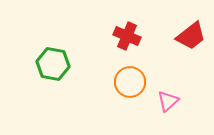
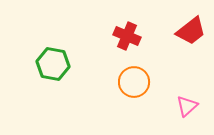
red trapezoid: moved 5 px up
orange circle: moved 4 px right
pink triangle: moved 19 px right, 5 px down
